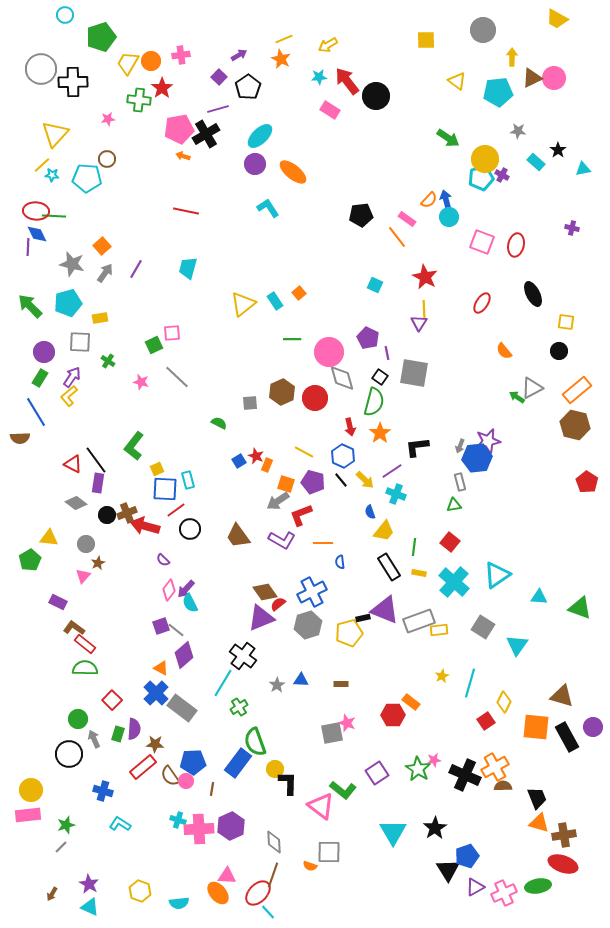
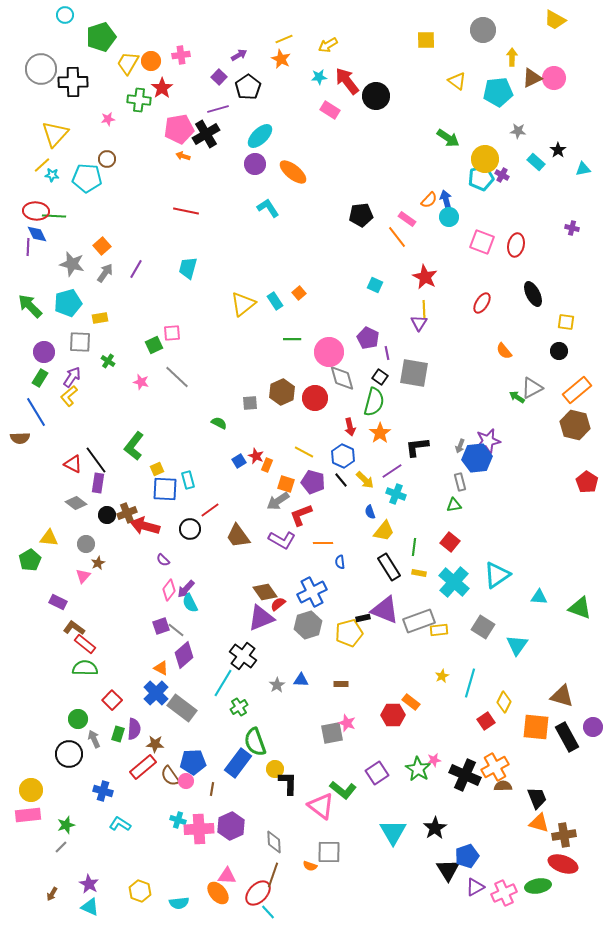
yellow trapezoid at (557, 19): moved 2 px left, 1 px down
red line at (176, 510): moved 34 px right
